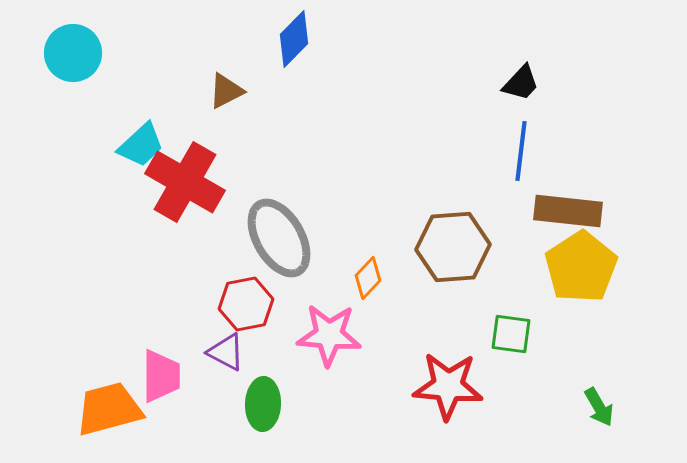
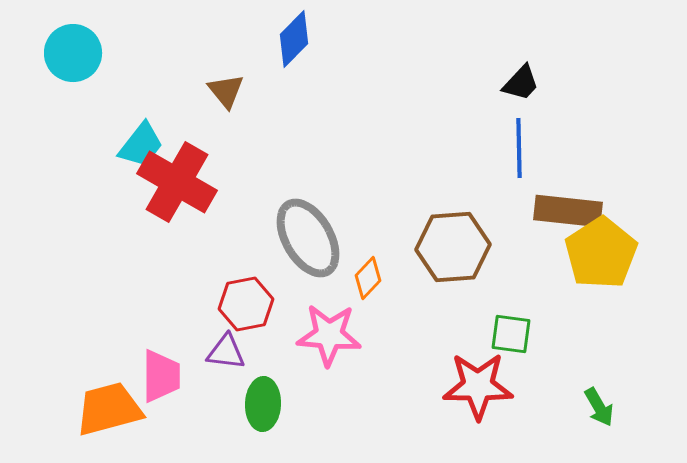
brown triangle: rotated 42 degrees counterclockwise
cyan trapezoid: rotated 9 degrees counterclockwise
blue line: moved 2 px left, 3 px up; rotated 8 degrees counterclockwise
red cross: moved 8 px left
gray ellipse: moved 29 px right
yellow pentagon: moved 20 px right, 14 px up
purple triangle: rotated 21 degrees counterclockwise
red star: moved 30 px right; rotated 4 degrees counterclockwise
